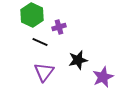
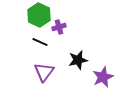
green hexagon: moved 7 px right
